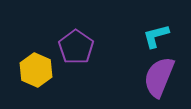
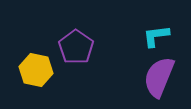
cyan L-shape: rotated 8 degrees clockwise
yellow hexagon: rotated 12 degrees counterclockwise
